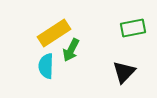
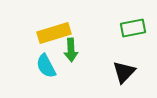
yellow rectangle: rotated 16 degrees clockwise
green arrow: rotated 30 degrees counterclockwise
cyan semicircle: rotated 30 degrees counterclockwise
